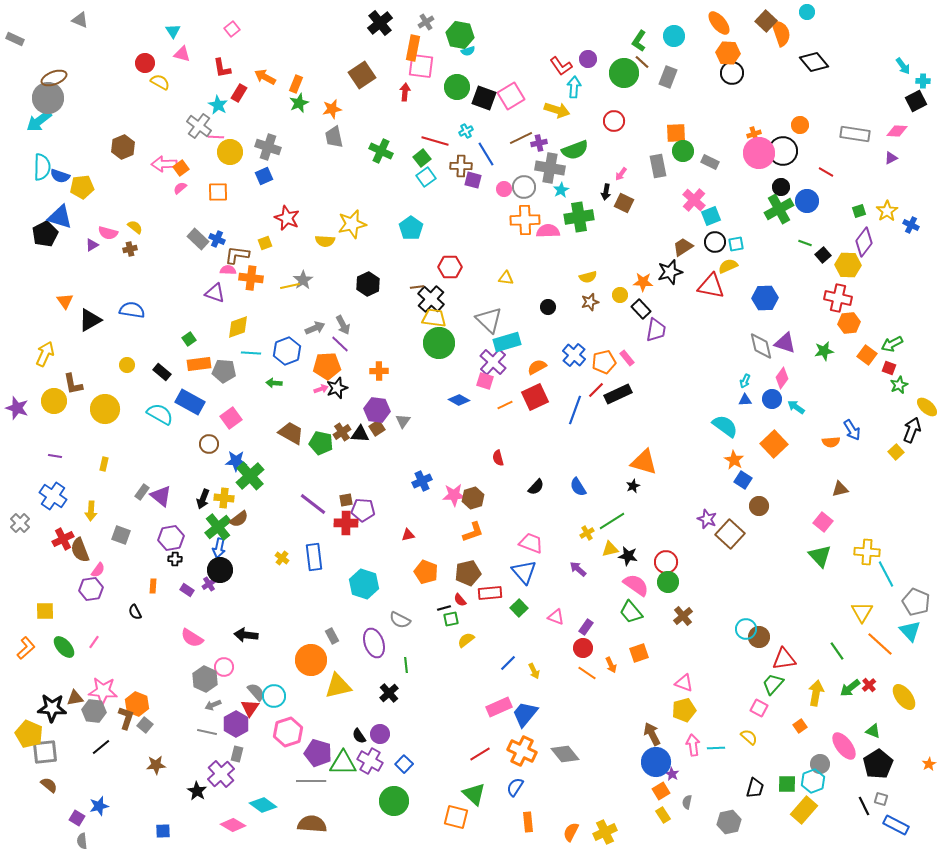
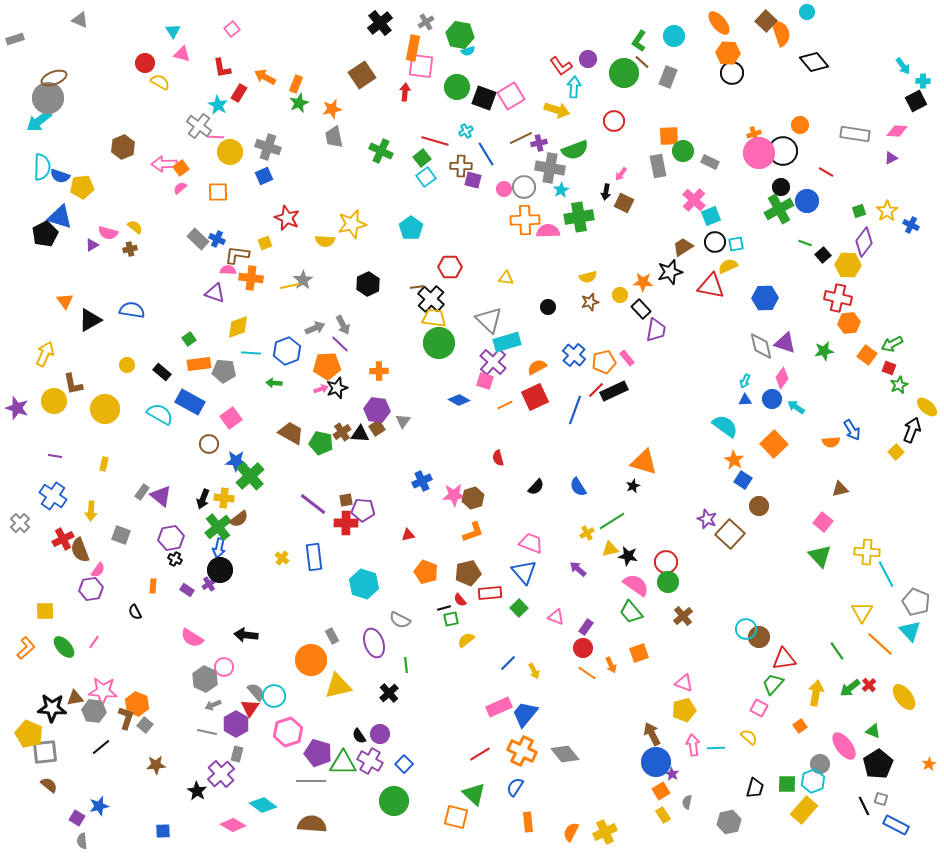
gray rectangle at (15, 39): rotated 42 degrees counterclockwise
orange square at (676, 133): moved 7 px left, 3 px down
black rectangle at (618, 394): moved 4 px left, 3 px up
black cross at (175, 559): rotated 24 degrees clockwise
